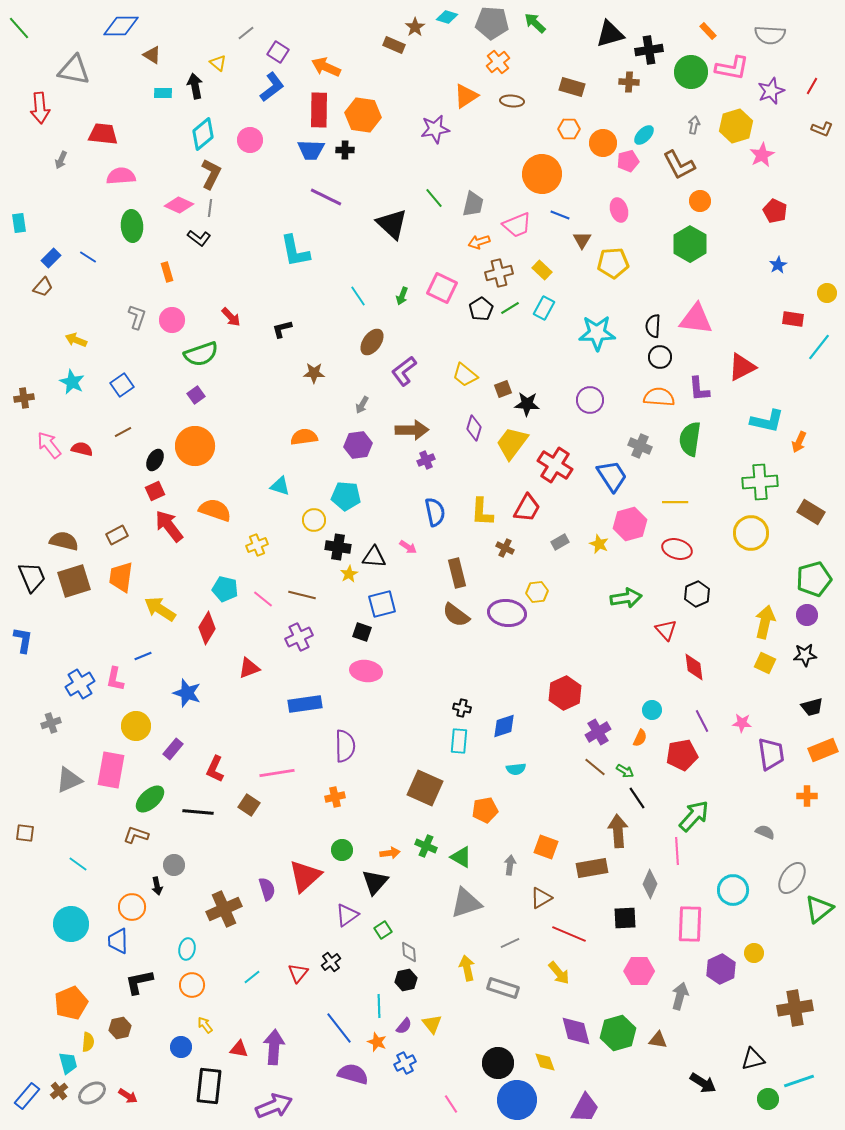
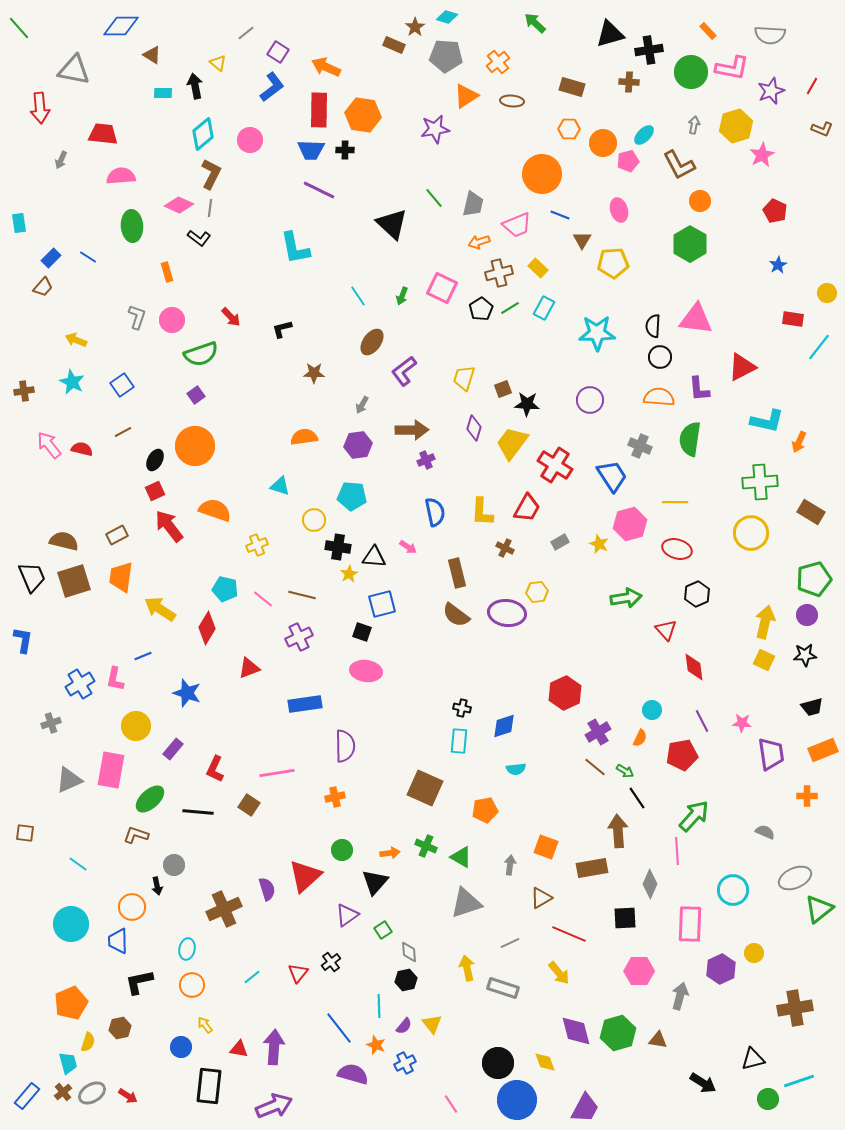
gray pentagon at (492, 23): moved 46 px left, 33 px down
purple line at (326, 197): moved 7 px left, 7 px up
cyan L-shape at (295, 251): moved 3 px up
yellow rectangle at (542, 270): moved 4 px left, 2 px up
yellow trapezoid at (465, 375): moved 1 px left, 3 px down; rotated 68 degrees clockwise
brown cross at (24, 398): moved 7 px up
cyan pentagon at (346, 496): moved 6 px right
yellow square at (765, 663): moved 1 px left, 3 px up
gray ellipse at (792, 878): moved 3 px right; rotated 32 degrees clockwise
yellow semicircle at (88, 1042): rotated 12 degrees clockwise
orange star at (377, 1042): moved 1 px left, 3 px down
brown cross at (59, 1091): moved 4 px right, 1 px down
